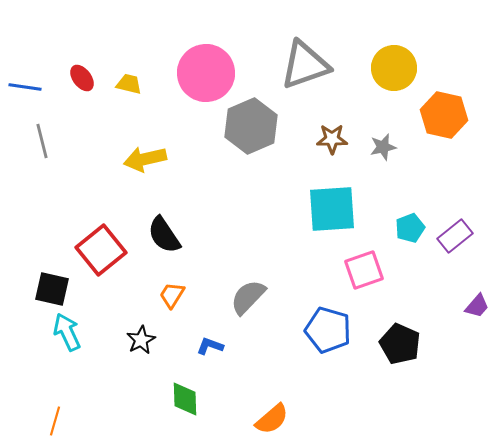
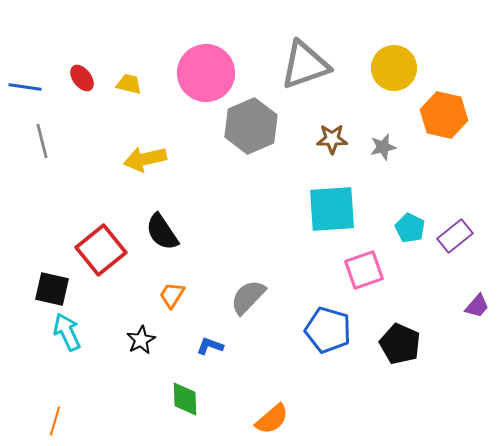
cyan pentagon: rotated 24 degrees counterclockwise
black semicircle: moved 2 px left, 3 px up
